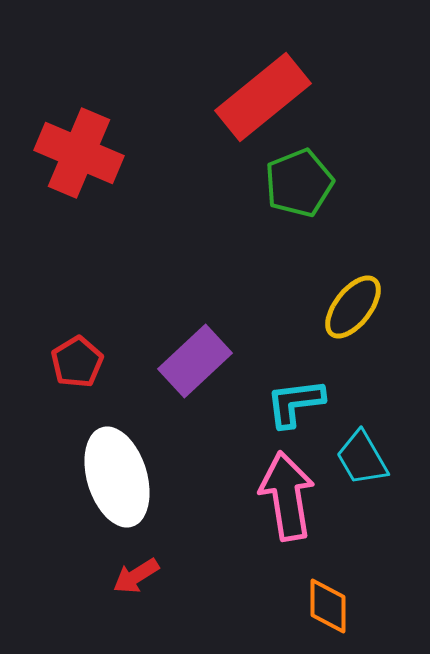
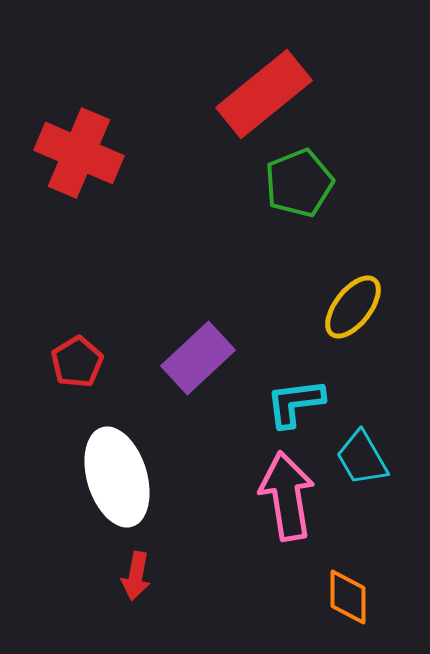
red rectangle: moved 1 px right, 3 px up
purple rectangle: moved 3 px right, 3 px up
red arrow: rotated 48 degrees counterclockwise
orange diamond: moved 20 px right, 9 px up
